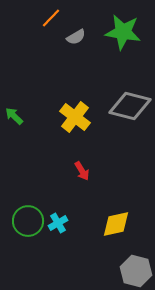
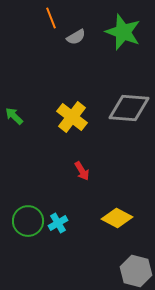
orange line: rotated 65 degrees counterclockwise
green star: rotated 12 degrees clockwise
gray diamond: moved 1 px left, 2 px down; rotated 9 degrees counterclockwise
yellow cross: moved 3 px left
yellow diamond: moved 1 px right, 6 px up; rotated 40 degrees clockwise
